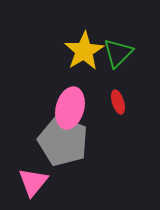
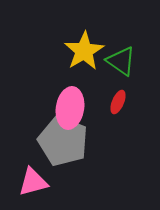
green triangle: moved 3 px right, 8 px down; rotated 40 degrees counterclockwise
red ellipse: rotated 40 degrees clockwise
pink ellipse: rotated 6 degrees counterclockwise
pink triangle: rotated 36 degrees clockwise
